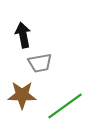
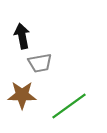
black arrow: moved 1 px left, 1 px down
green line: moved 4 px right
